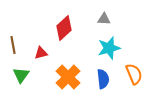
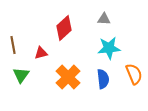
cyan star: rotated 10 degrees clockwise
